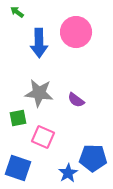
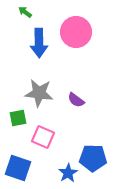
green arrow: moved 8 px right
